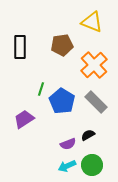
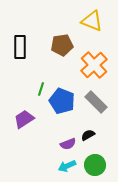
yellow triangle: moved 1 px up
blue pentagon: rotated 10 degrees counterclockwise
green circle: moved 3 px right
